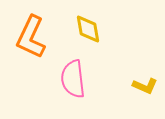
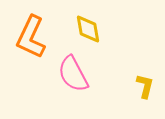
pink semicircle: moved 5 px up; rotated 21 degrees counterclockwise
yellow L-shape: rotated 100 degrees counterclockwise
